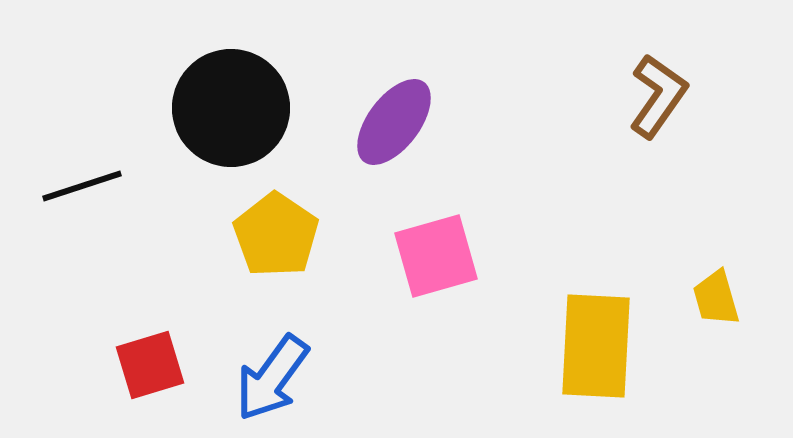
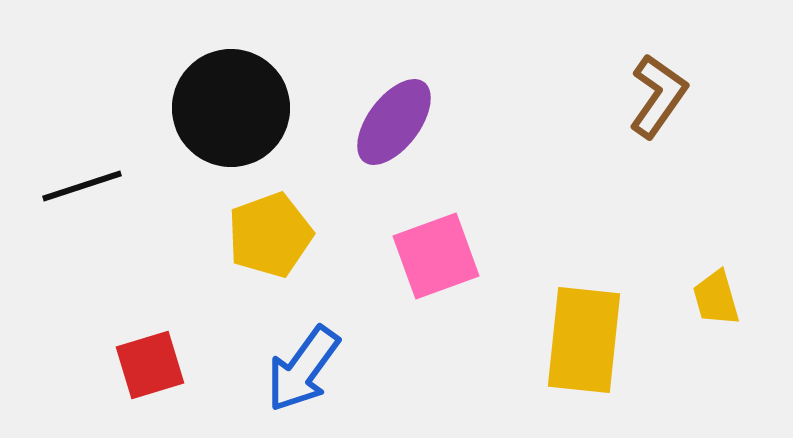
yellow pentagon: moved 6 px left; rotated 18 degrees clockwise
pink square: rotated 4 degrees counterclockwise
yellow rectangle: moved 12 px left, 6 px up; rotated 3 degrees clockwise
blue arrow: moved 31 px right, 9 px up
